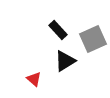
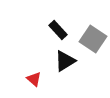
gray square: rotated 32 degrees counterclockwise
